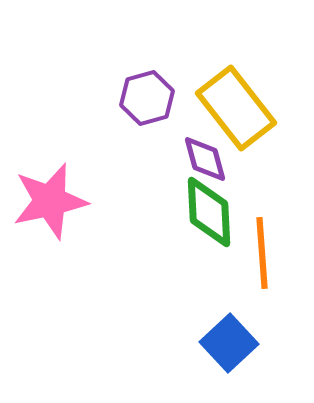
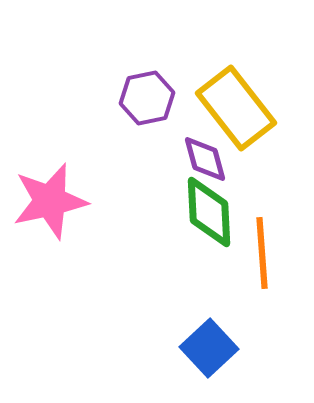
purple hexagon: rotated 4 degrees clockwise
blue square: moved 20 px left, 5 px down
